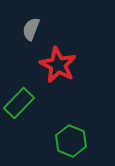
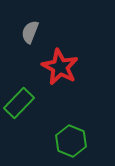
gray semicircle: moved 1 px left, 3 px down
red star: moved 2 px right, 2 px down
